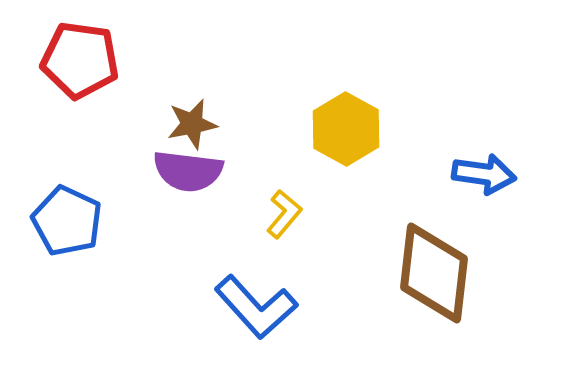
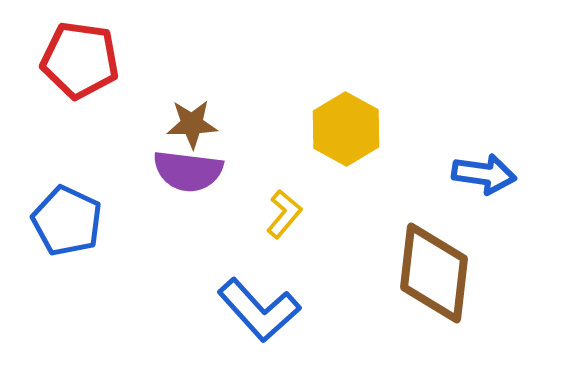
brown star: rotated 9 degrees clockwise
blue L-shape: moved 3 px right, 3 px down
